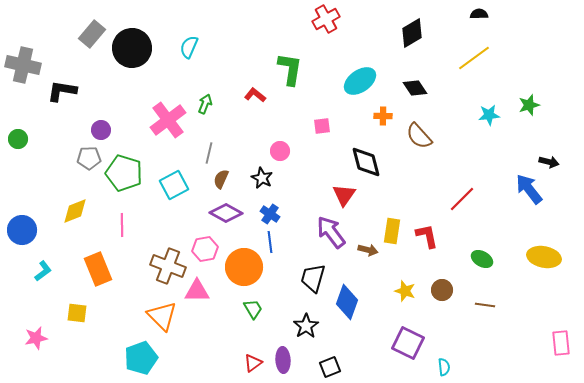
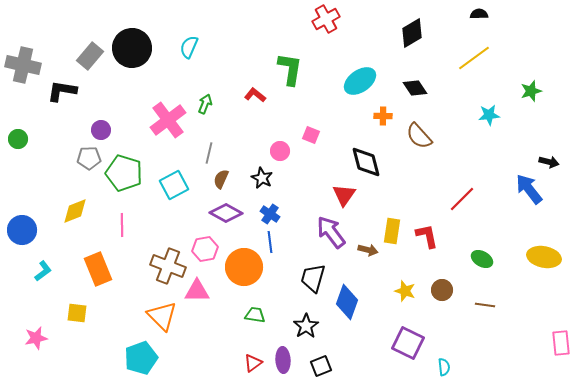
gray rectangle at (92, 34): moved 2 px left, 22 px down
green star at (529, 105): moved 2 px right, 14 px up
pink square at (322, 126): moved 11 px left, 9 px down; rotated 30 degrees clockwise
green trapezoid at (253, 309): moved 2 px right, 6 px down; rotated 50 degrees counterclockwise
black square at (330, 367): moved 9 px left, 1 px up
